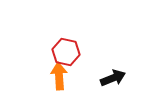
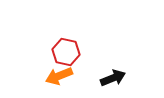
orange arrow: rotated 108 degrees counterclockwise
